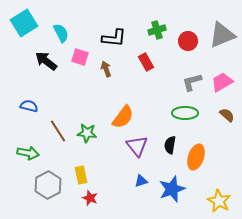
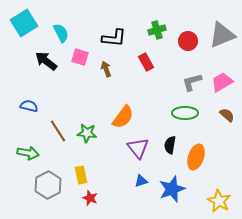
purple triangle: moved 1 px right, 2 px down
